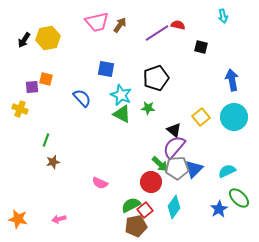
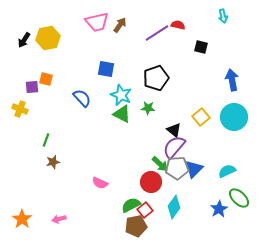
orange star: moved 4 px right; rotated 24 degrees clockwise
